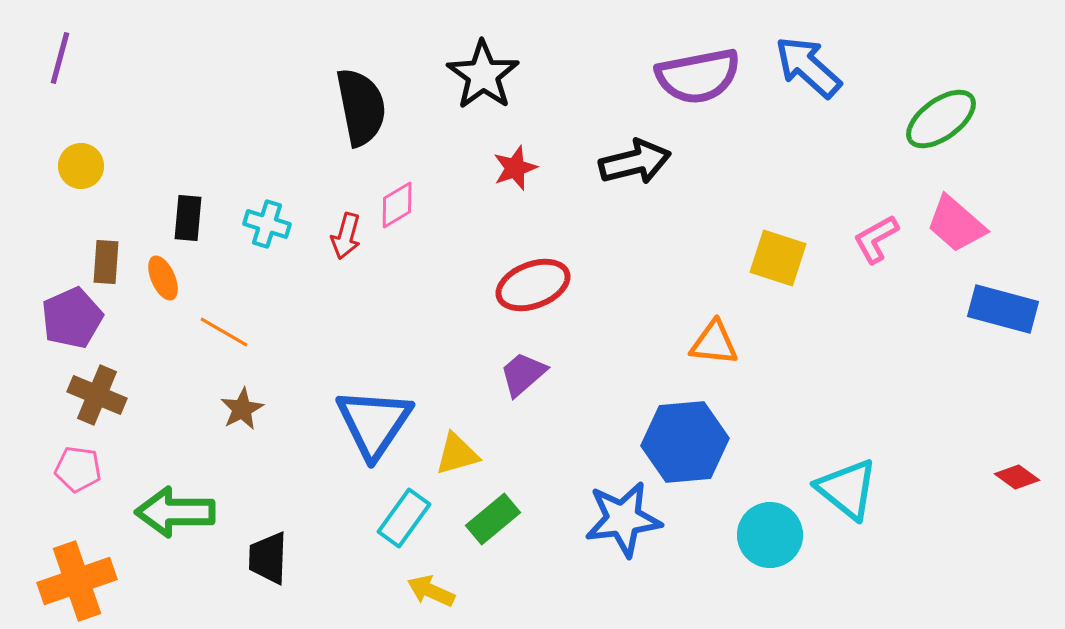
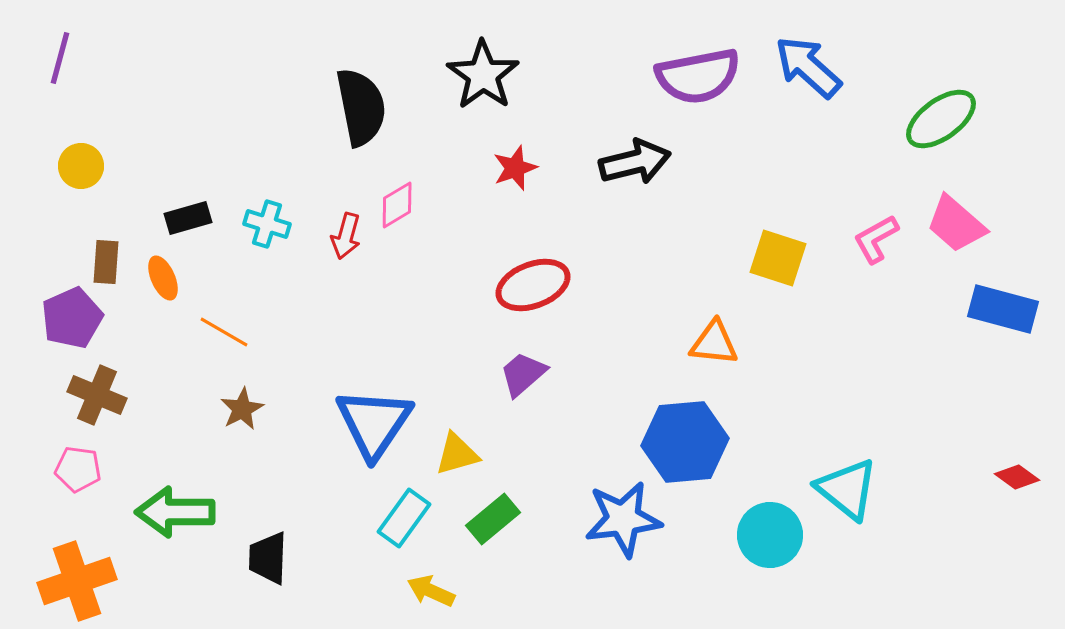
black rectangle: rotated 69 degrees clockwise
